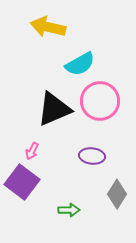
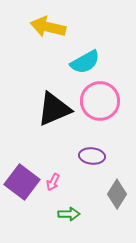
cyan semicircle: moved 5 px right, 2 px up
pink arrow: moved 21 px right, 31 px down
green arrow: moved 4 px down
